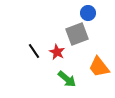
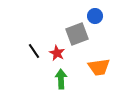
blue circle: moved 7 px right, 3 px down
red star: moved 1 px down
orange trapezoid: rotated 60 degrees counterclockwise
green arrow: moved 6 px left; rotated 132 degrees counterclockwise
